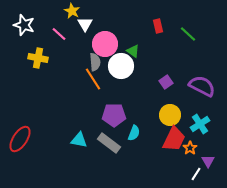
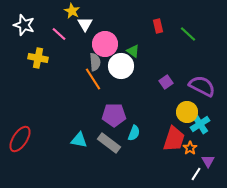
yellow circle: moved 17 px right, 3 px up
red trapezoid: rotated 8 degrees counterclockwise
